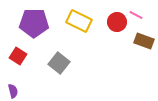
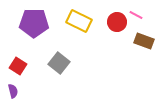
red square: moved 10 px down
